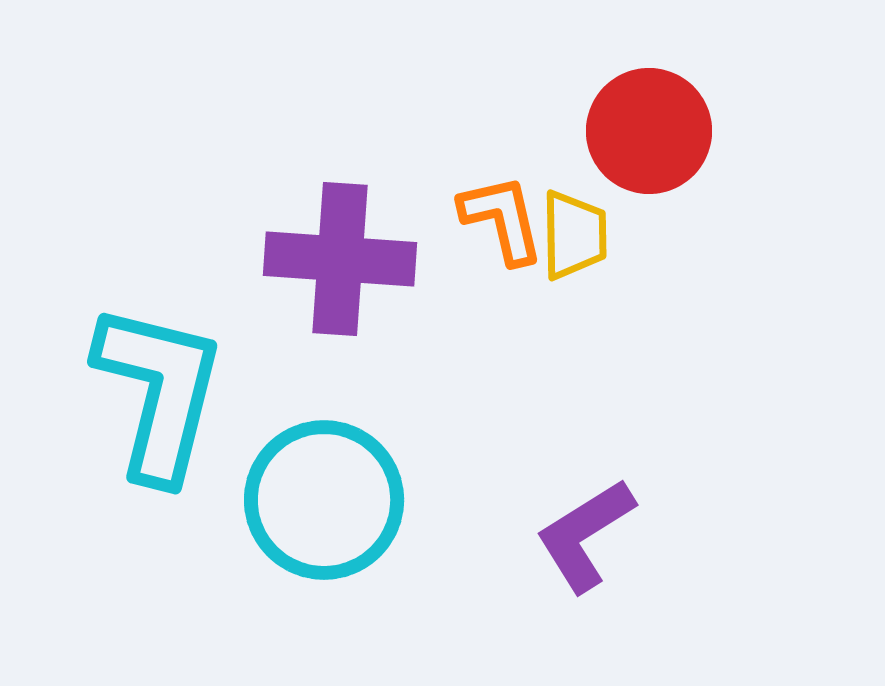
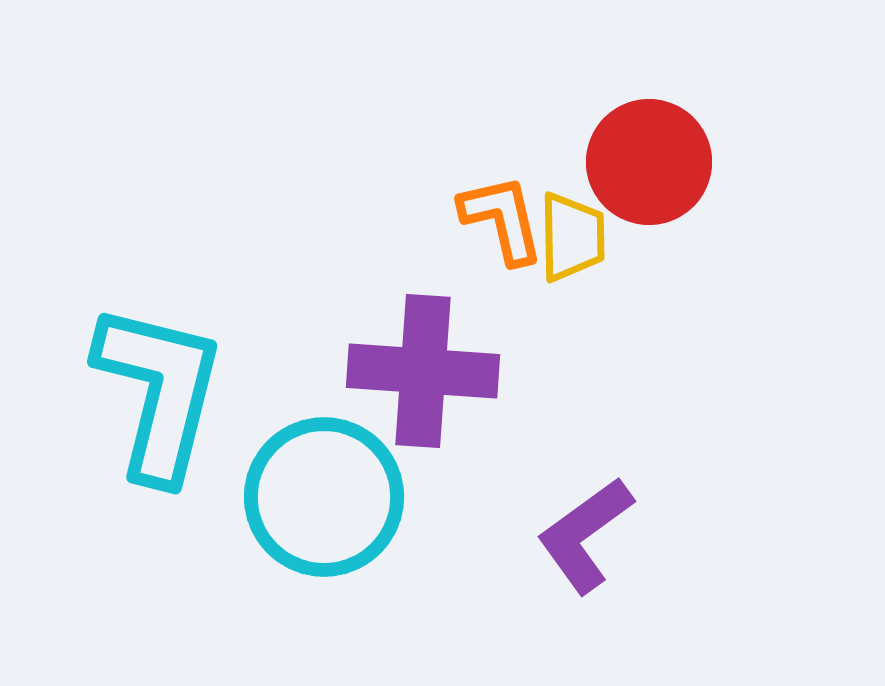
red circle: moved 31 px down
yellow trapezoid: moved 2 px left, 2 px down
purple cross: moved 83 px right, 112 px down
cyan circle: moved 3 px up
purple L-shape: rotated 4 degrees counterclockwise
